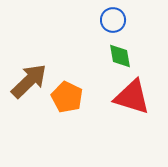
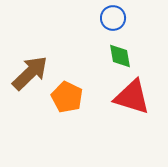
blue circle: moved 2 px up
brown arrow: moved 1 px right, 8 px up
